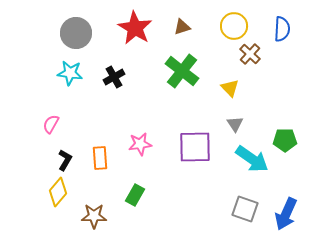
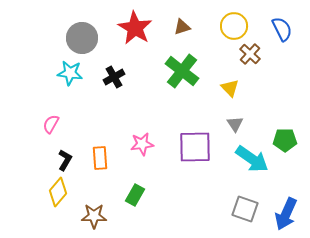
blue semicircle: rotated 30 degrees counterclockwise
gray circle: moved 6 px right, 5 px down
pink star: moved 2 px right
